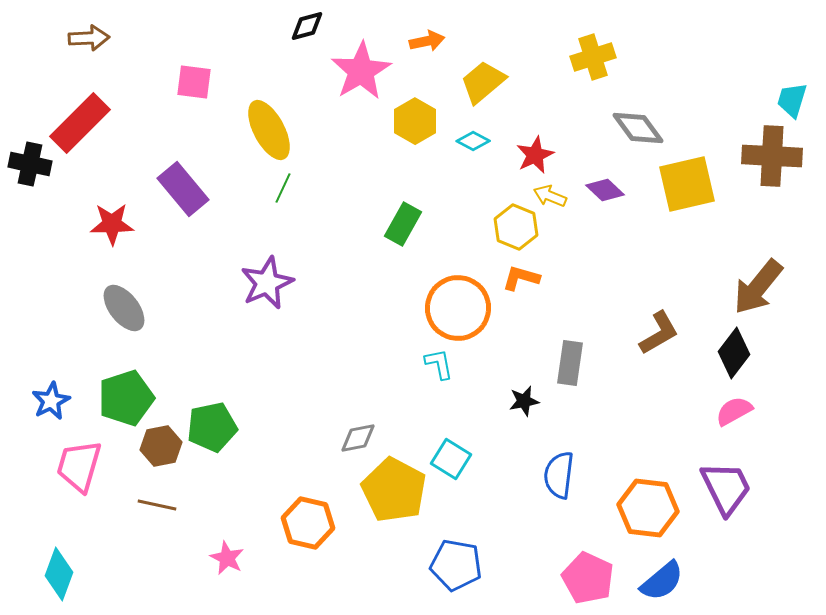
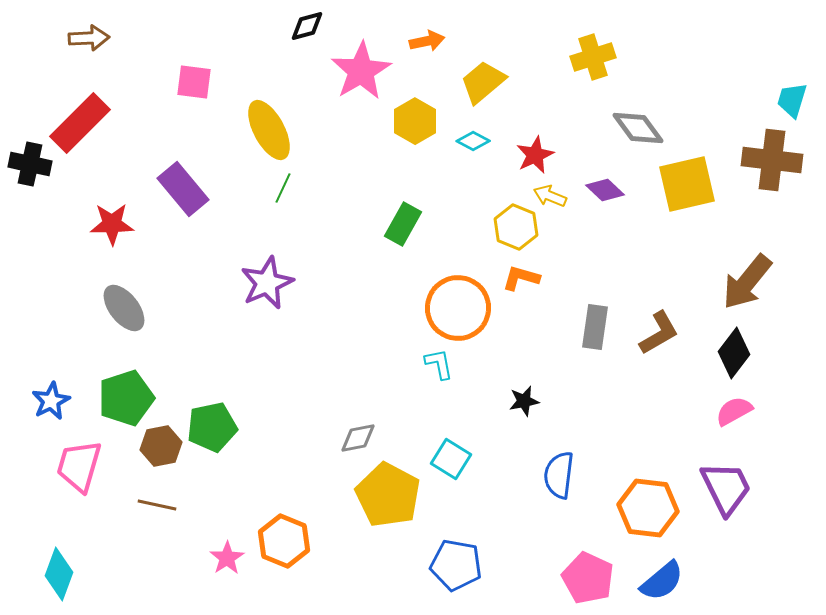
brown cross at (772, 156): moved 4 px down; rotated 4 degrees clockwise
brown arrow at (758, 287): moved 11 px left, 5 px up
gray rectangle at (570, 363): moved 25 px right, 36 px up
yellow pentagon at (394, 490): moved 6 px left, 5 px down
orange hexagon at (308, 523): moved 24 px left, 18 px down; rotated 9 degrees clockwise
pink star at (227, 558): rotated 12 degrees clockwise
